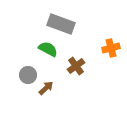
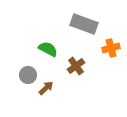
gray rectangle: moved 23 px right
